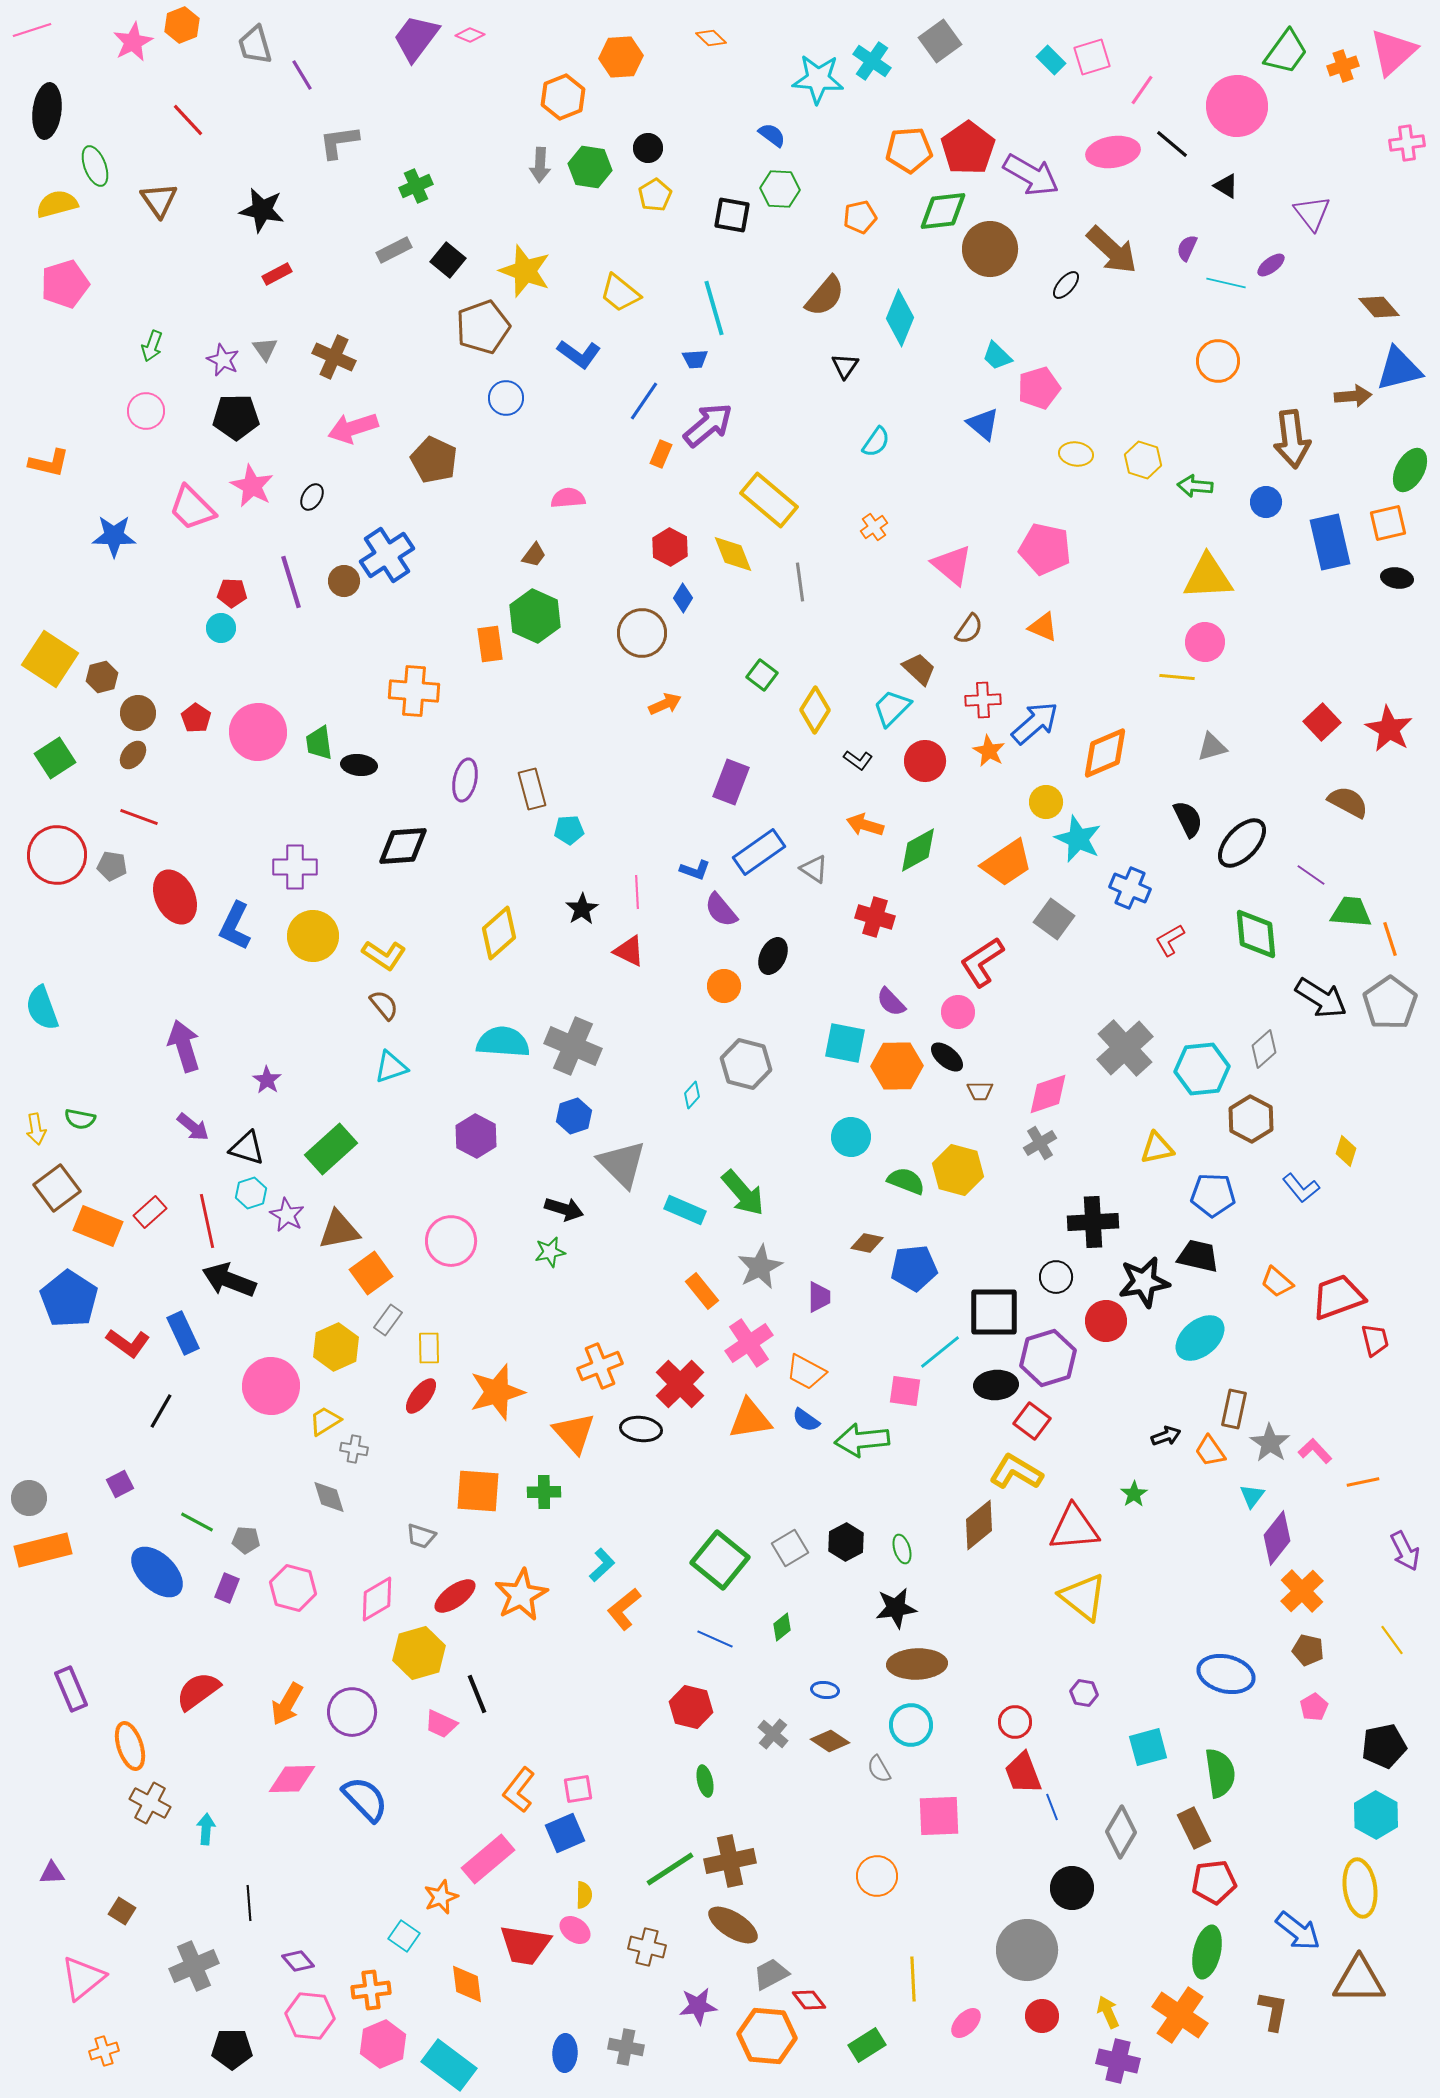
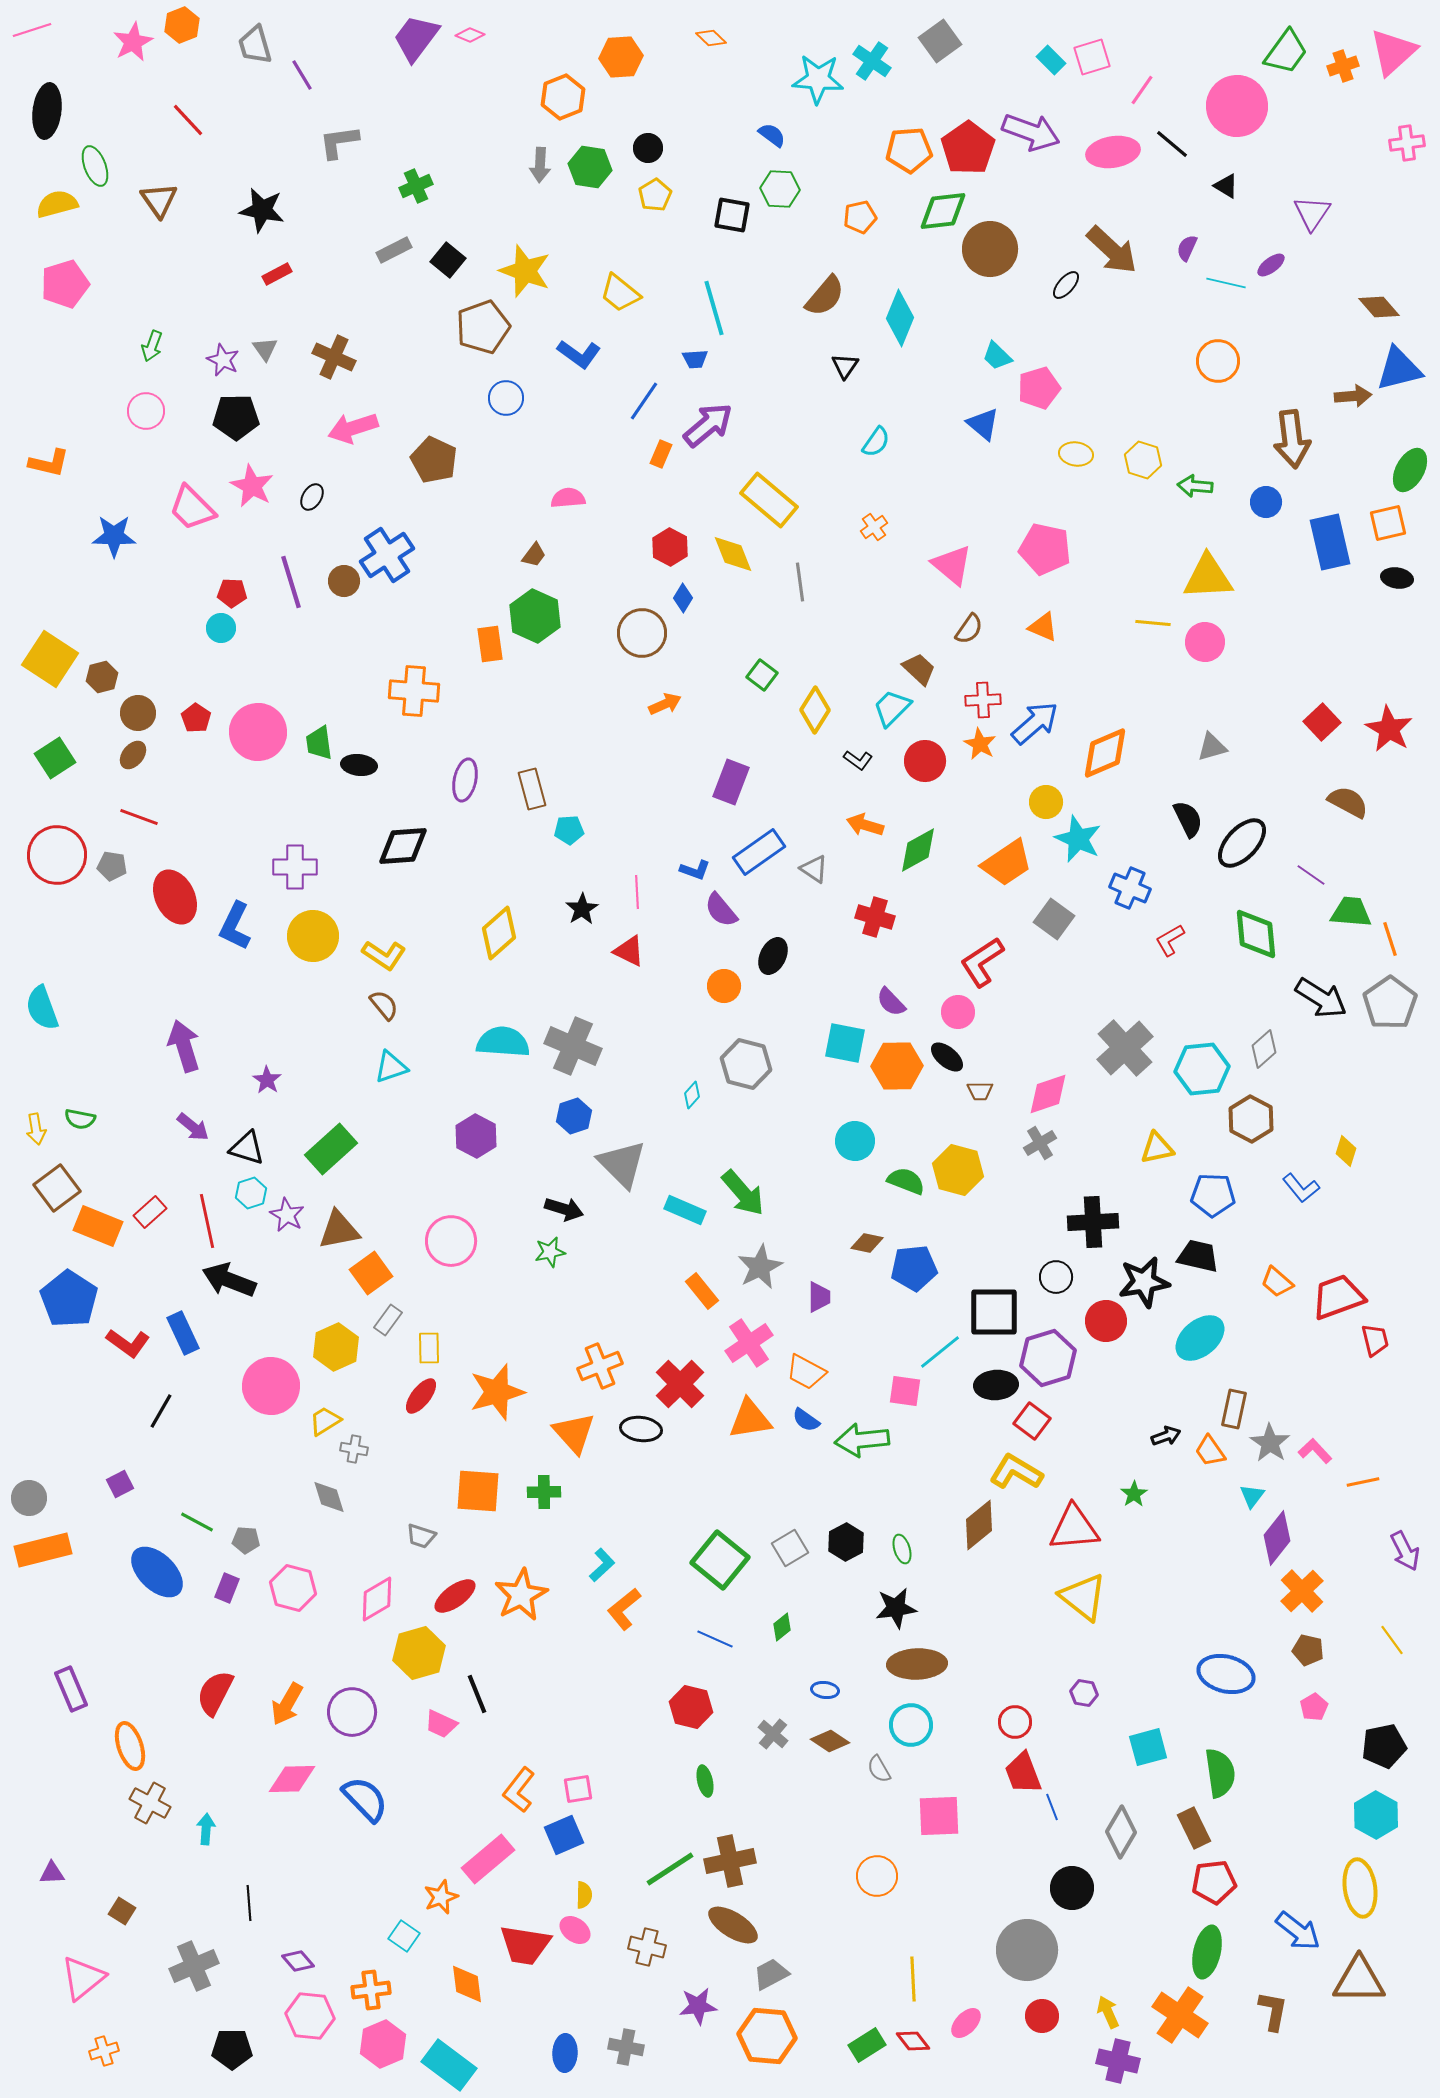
purple arrow at (1031, 175): moved 43 px up; rotated 10 degrees counterclockwise
purple triangle at (1312, 213): rotated 12 degrees clockwise
yellow line at (1177, 677): moved 24 px left, 54 px up
orange star at (989, 751): moved 9 px left, 7 px up
cyan circle at (851, 1137): moved 4 px right, 4 px down
red semicircle at (198, 1691): moved 17 px right, 2 px down; rotated 27 degrees counterclockwise
blue square at (565, 1833): moved 1 px left, 2 px down
red diamond at (809, 2000): moved 104 px right, 41 px down
